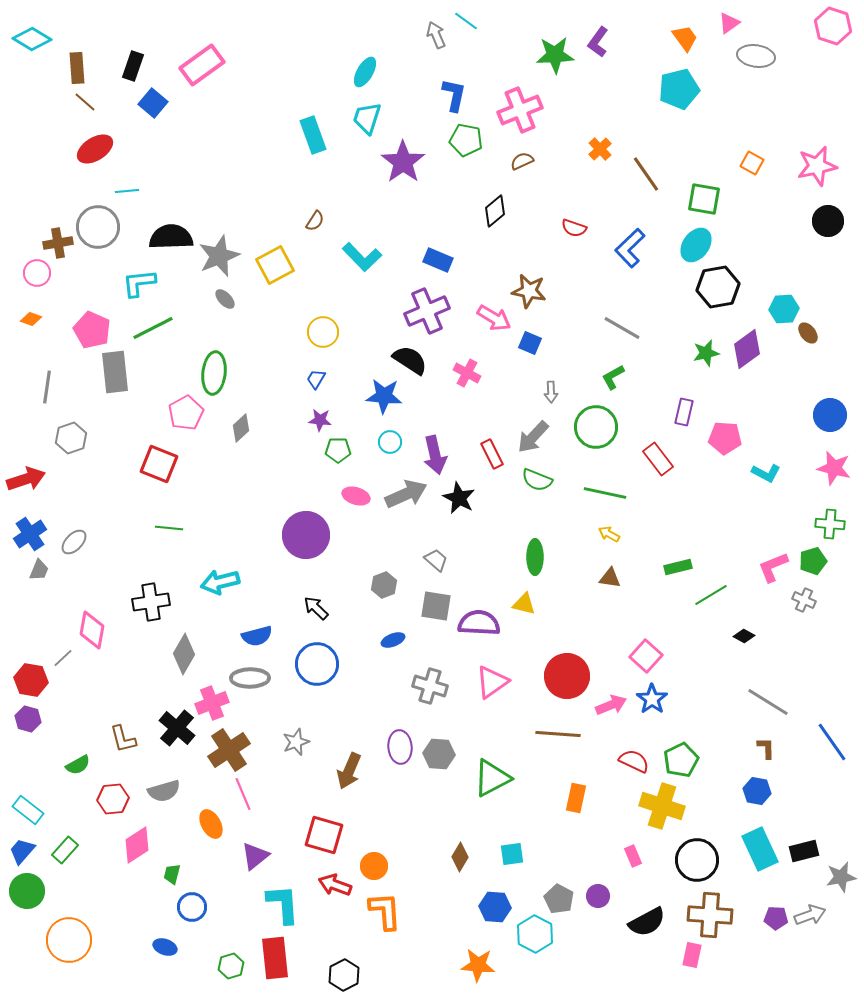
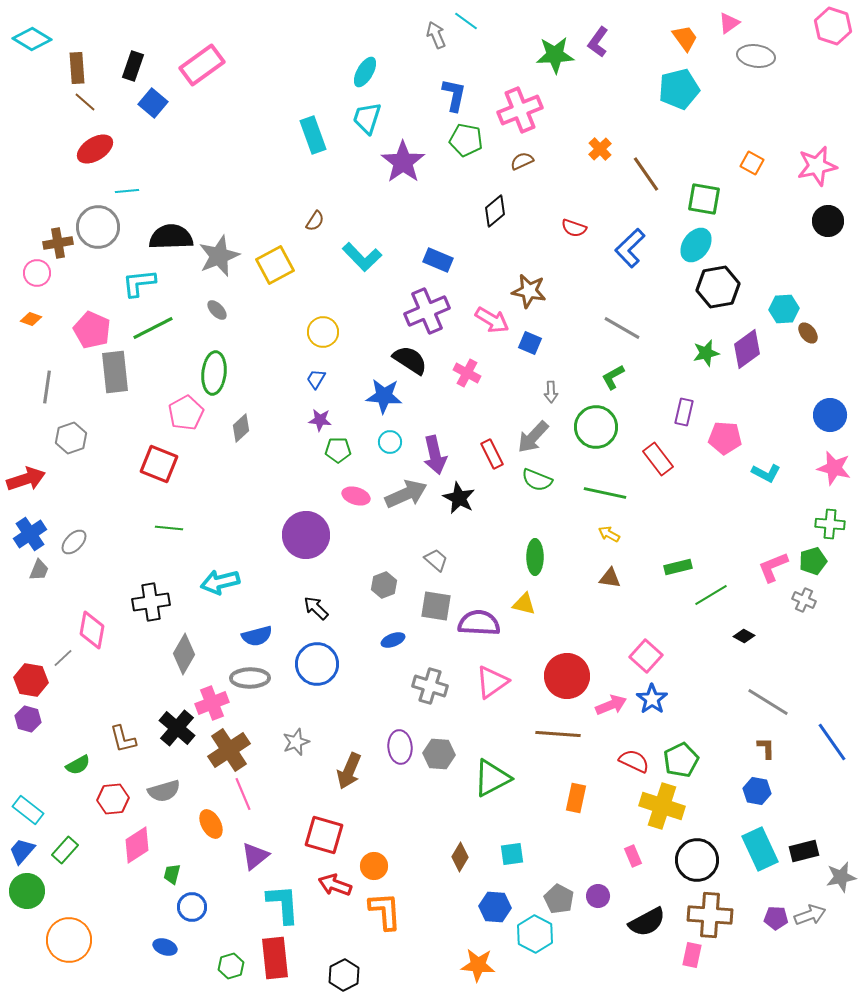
gray ellipse at (225, 299): moved 8 px left, 11 px down
pink arrow at (494, 318): moved 2 px left, 2 px down
